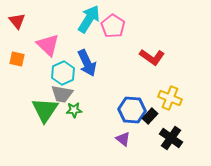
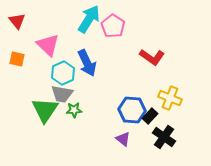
black cross: moved 7 px left, 1 px up
